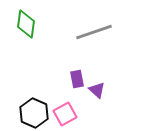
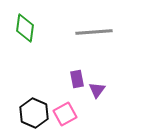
green diamond: moved 1 px left, 4 px down
gray line: rotated 15 degrees clockwise
purple triangle: rotated 24 degrees clockwise
